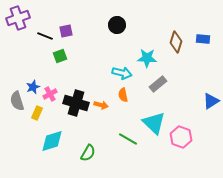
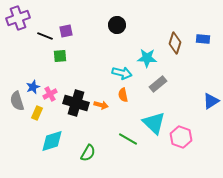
brown diamond: moved 1 px left, 1 px down
green square: rotated 16 degrees clockwise
